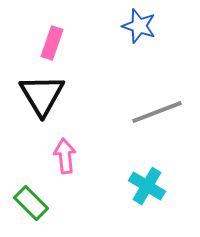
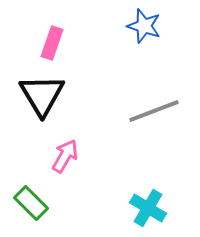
blue star: moved 5 px right
gray line: moved 3 px left, 1 px up
pink arrow: rotated 36 degrees clockwise
cyan cross: moved 1 px right, 22 px down
